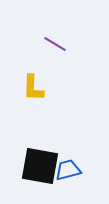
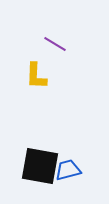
yellow L-shape: moved 3 px right, 12 px up
